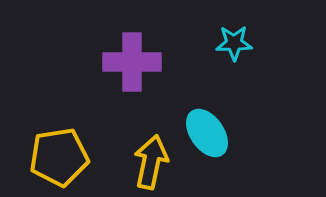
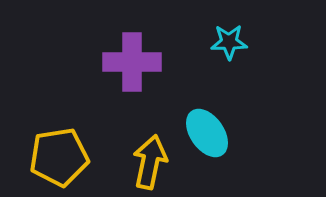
cyan star: moved 5 px left, 1 px up
yellow arrow: moved 1 px left
